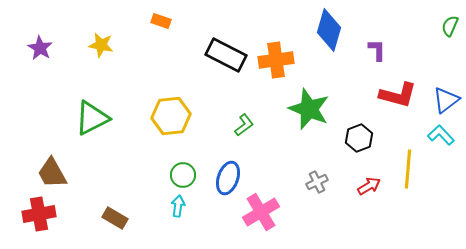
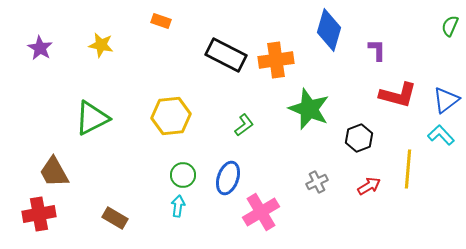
brown trapezoid: moved 2 px right, 1 px up
